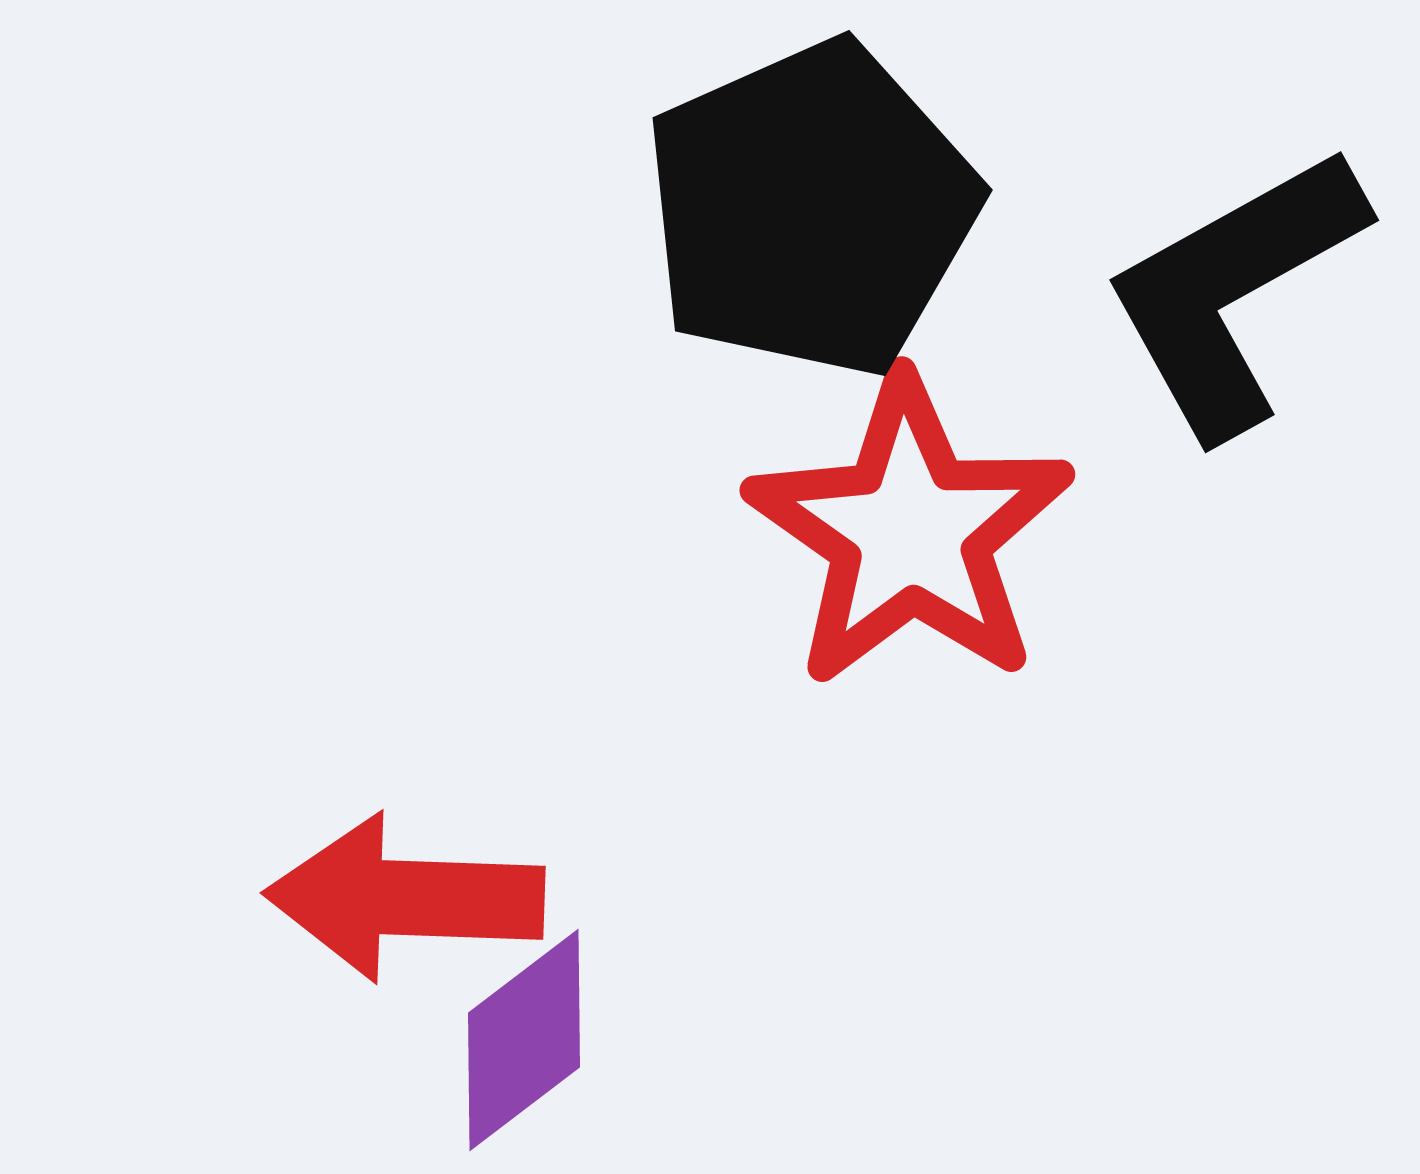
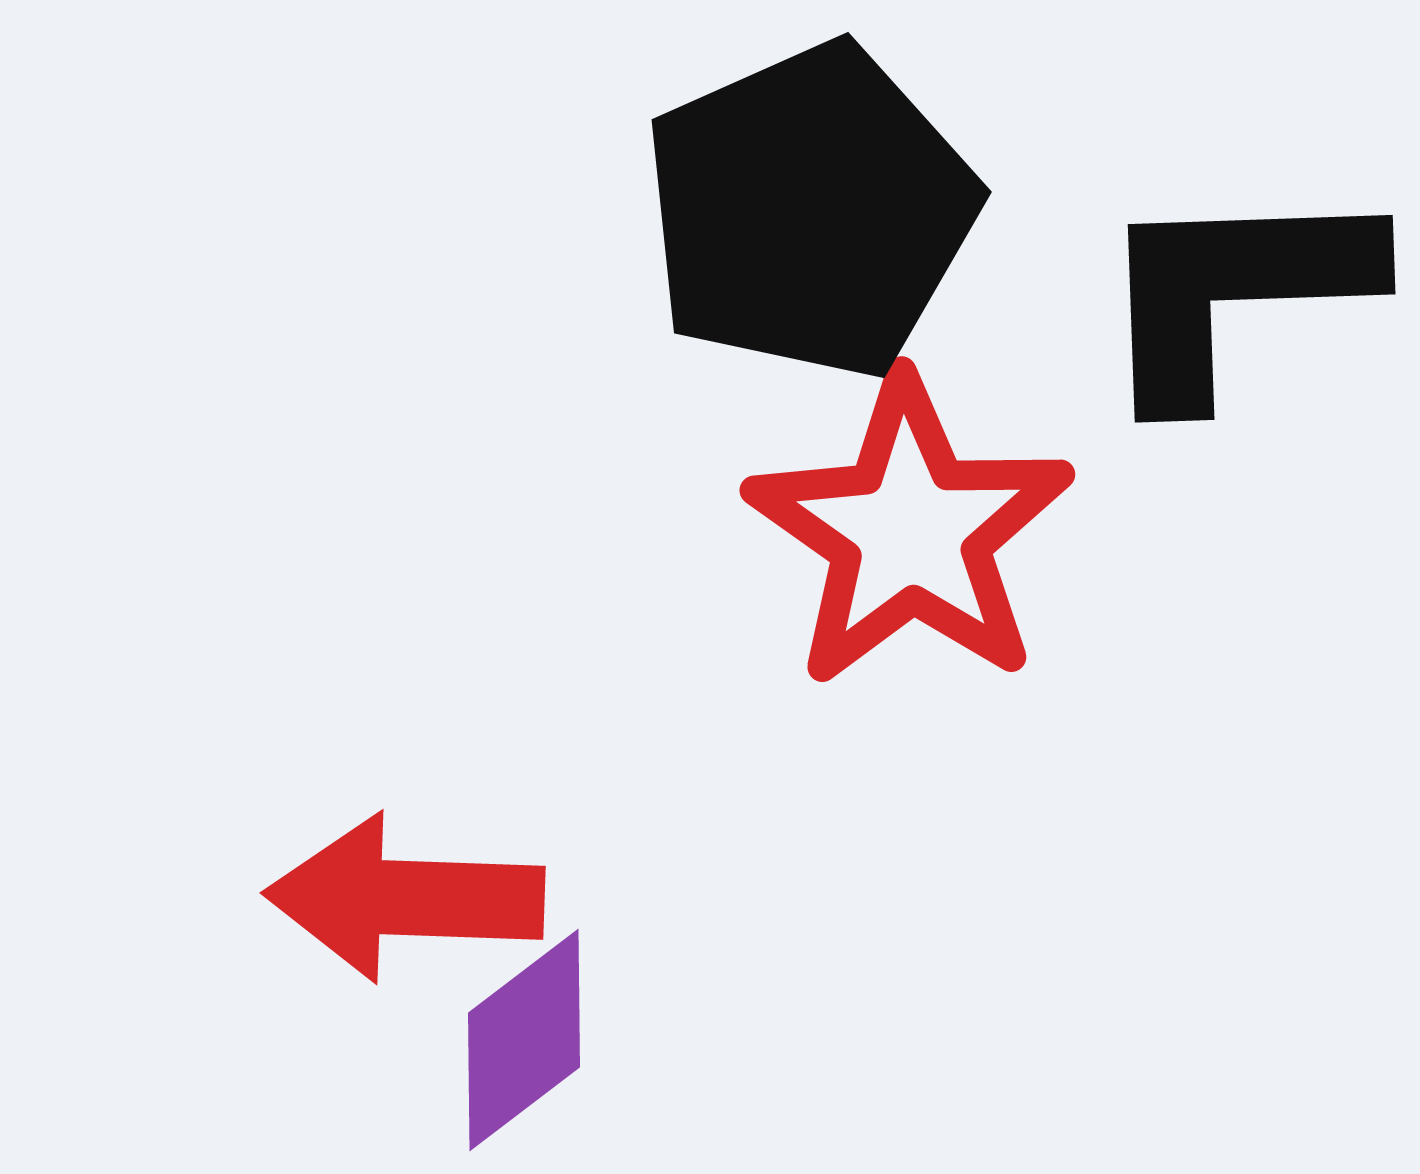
black pentagon: moved 1 px left, 2 px down
black L-shape: rotated 27 degrees clockwise
